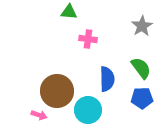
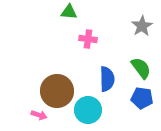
blue pentagon: rotated 10 degrees clockwise
